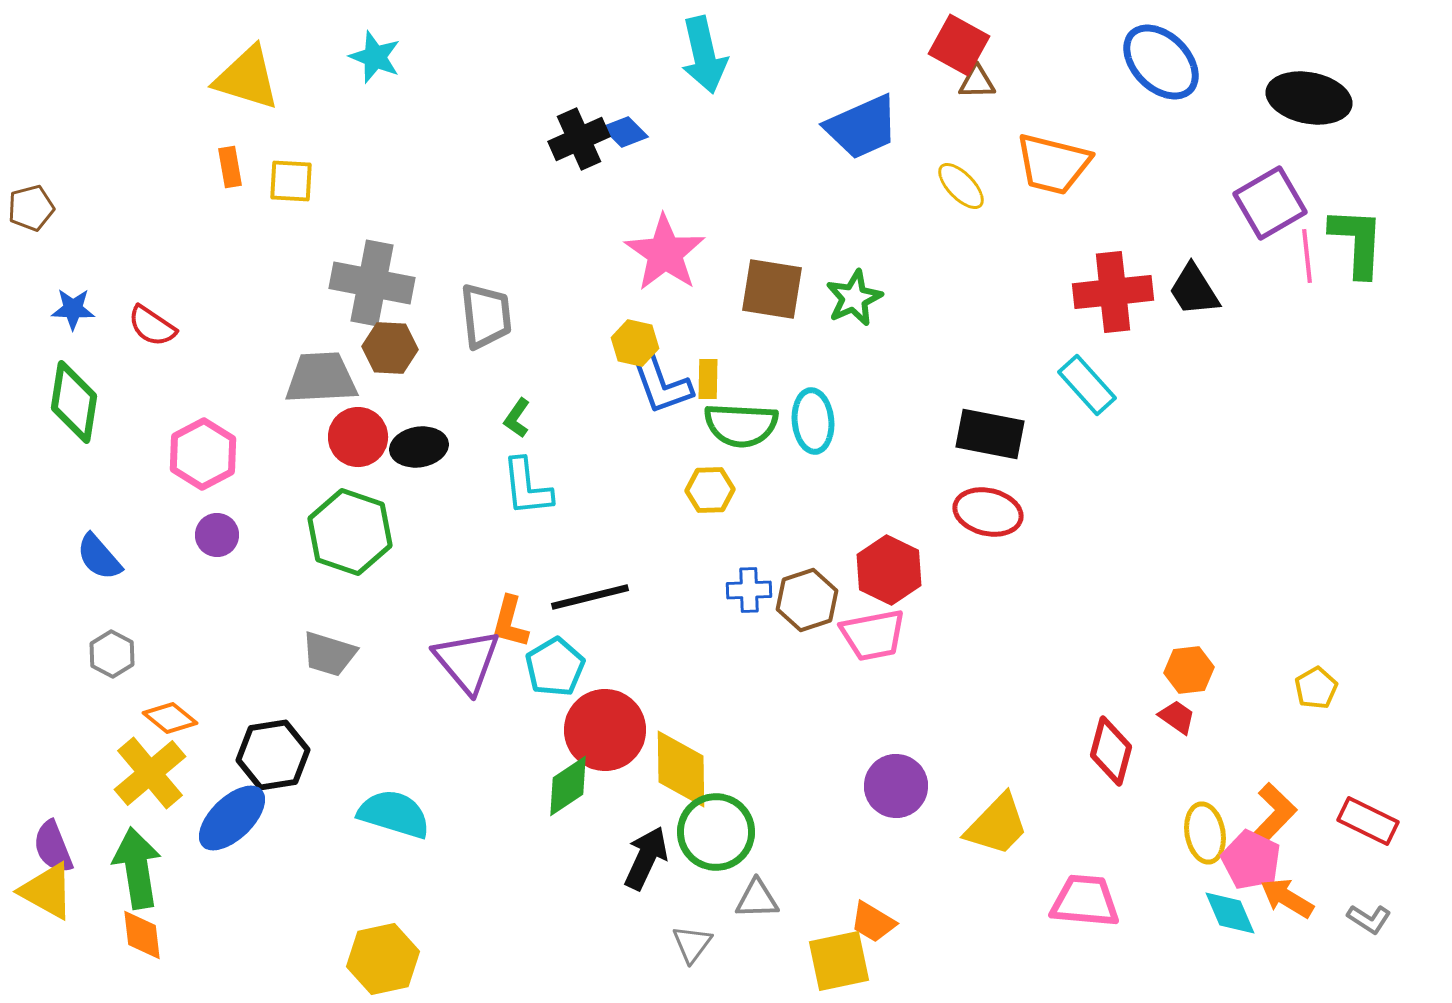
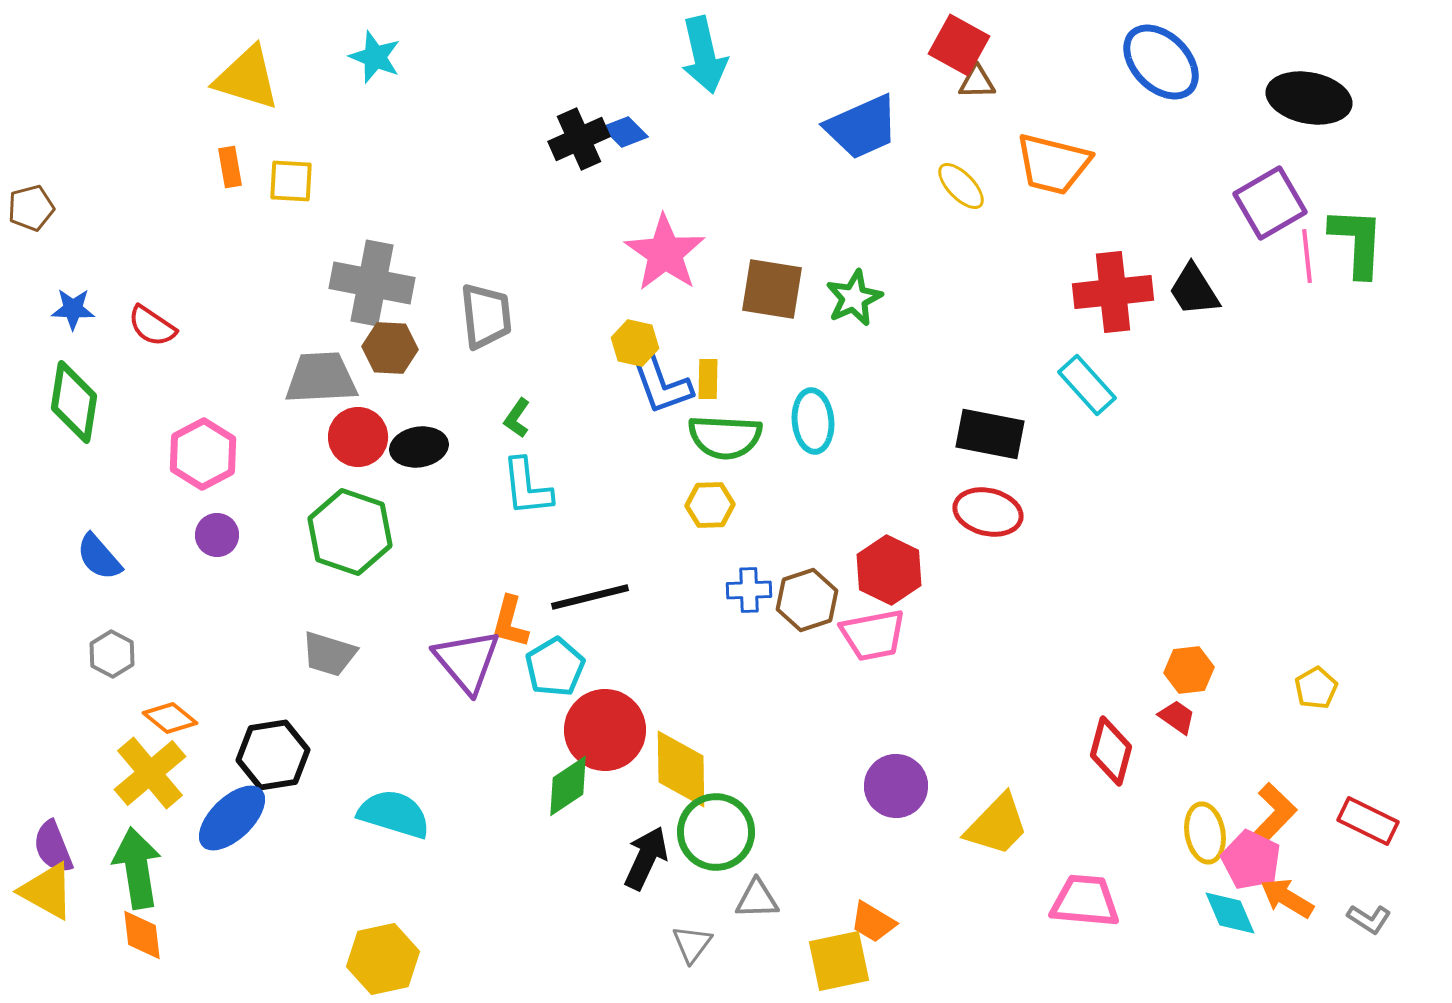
green semicircle at (741, 425): moved 16 px left, 12 px down
yellow hexagon at (710, 490): moved 15 px down
